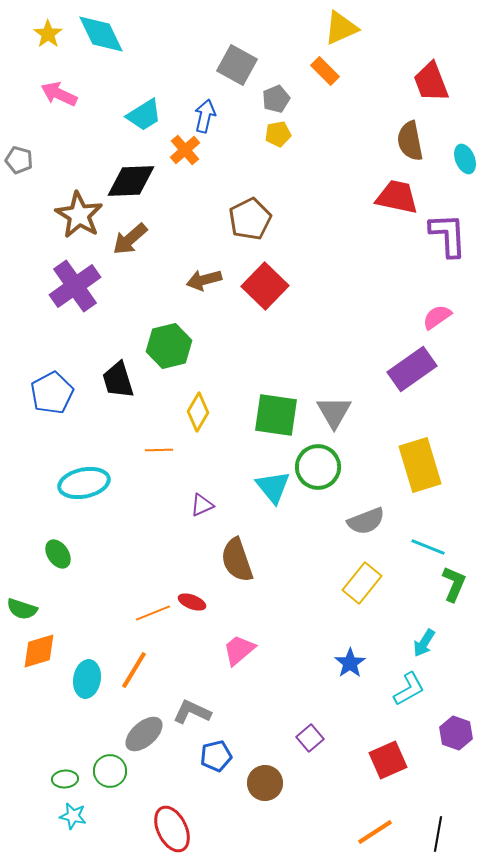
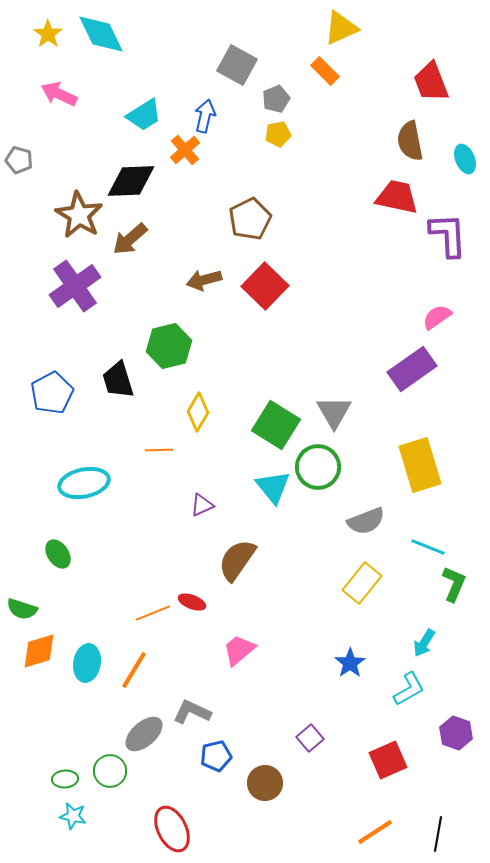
green square at (276, 415): moved 10 px down; rotated 24 degrees clockwise
brown semicircle at (237, 560): rotated 54 degrees clockwise
cyan ellipse at (87, 679): moved 16 px up
